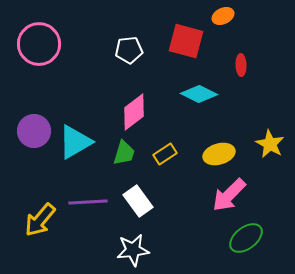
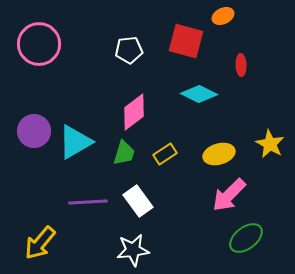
yellow arrow: moved 23 px down
